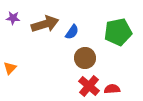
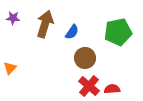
brown arrow: rotated 56 degrees counterclockwise
